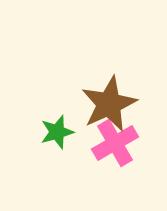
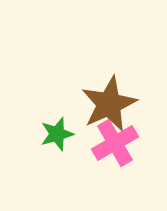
green star: moved 2 px down
